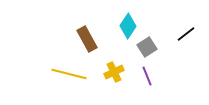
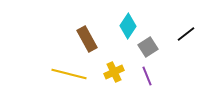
gray square: moved 1 px right
